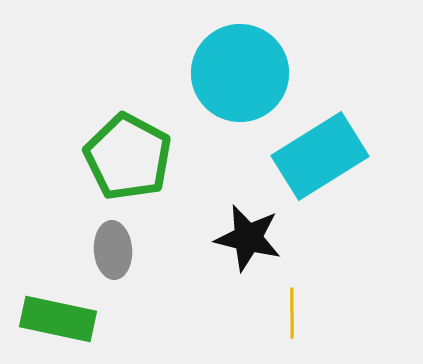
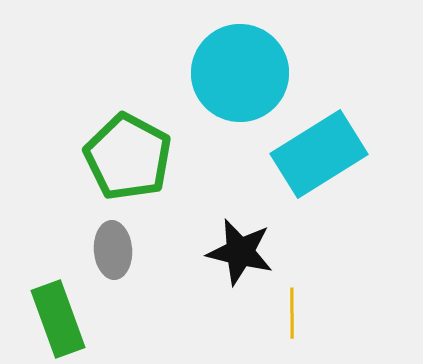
cyan rectangle: moved 1 px left, 2 px up
black star: moved 8 px left, 14 px down
green rectangle: rotated 58 degrees clockwise
